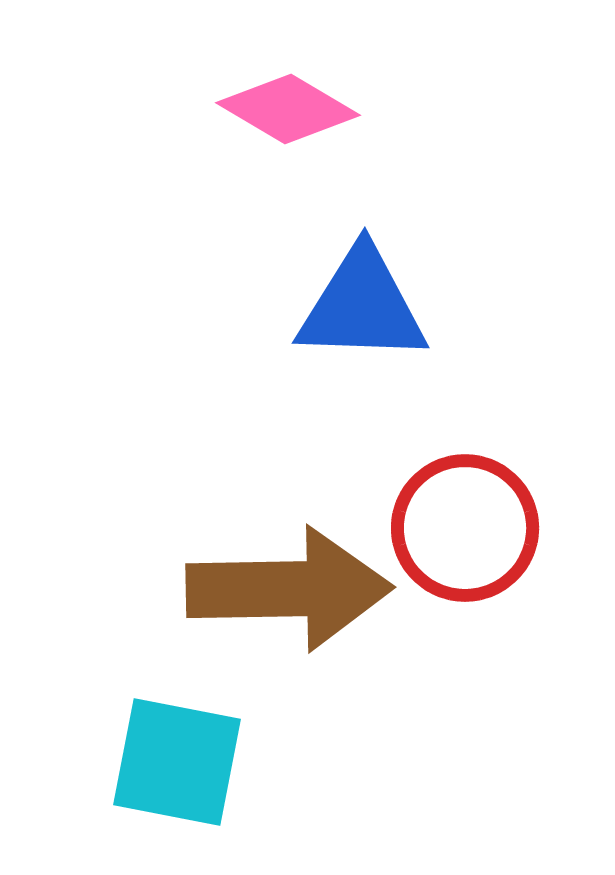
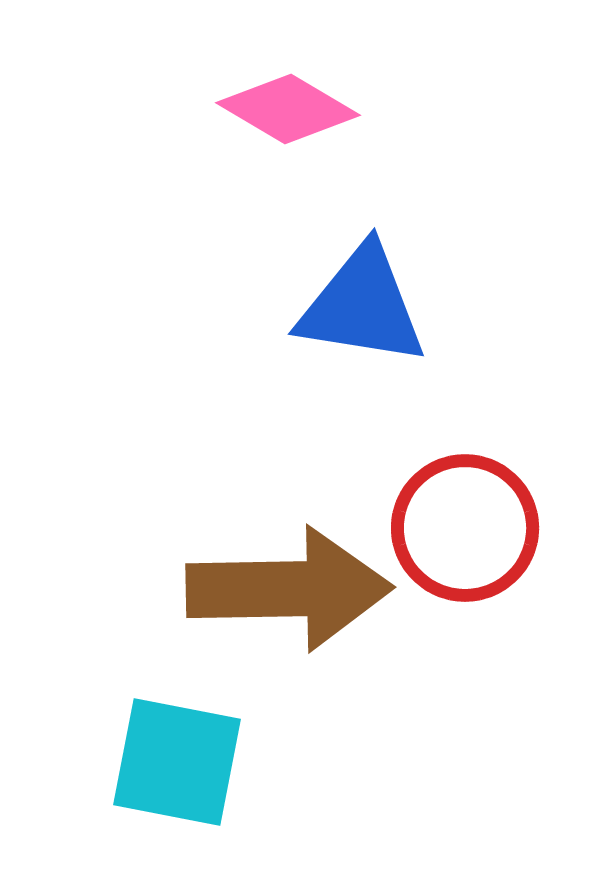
blue triangle: rotated 7 degrees clockwise
